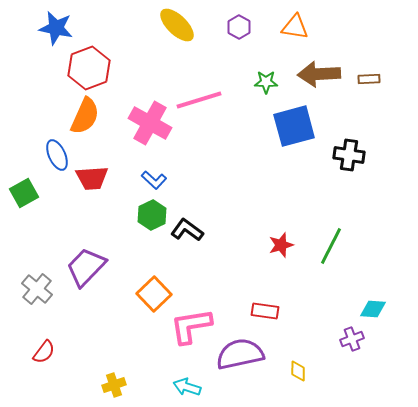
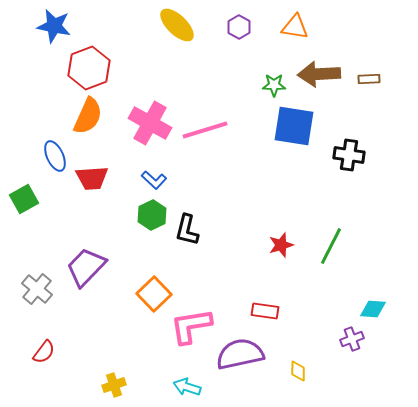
blue star: moved 2 px left, 2 px up
green star: moved 8 px right, 3 px down
pink line: moved 6 px right, 30 px down
orange semicircle: moved 3 px right
blue square: rotated 24 degrees clockwise
blue ellipse: moved 2 px left, 1 px down
green square: moved 6 px down
black L-shape: rotated 112 degrees counterclockwise
